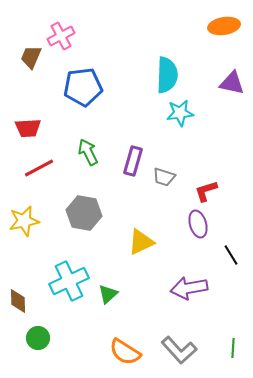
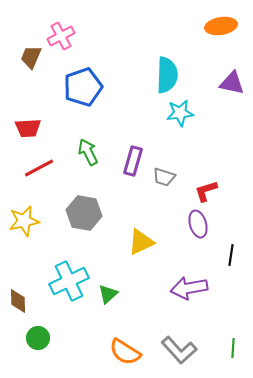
orange ellipse: moved 3 px left
blue pentagon: rotated 12 degrees counterclockwise
black line: rotated 40 degrees clockwise
